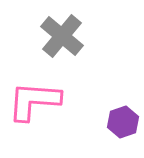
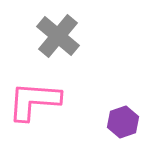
gray cross: moved 4 px left
